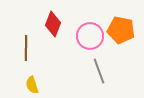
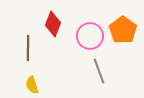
orange pentagon: moved 2 px right; rotated 24 degrees clockwise
brown line: moved 2 px right
